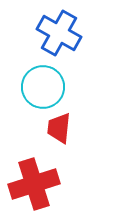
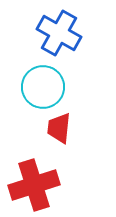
red cross: moved 1 px down
